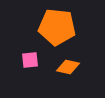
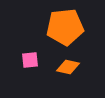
orange pentagon: moved 8 px right; rotated 12 degrees counterclockwise
